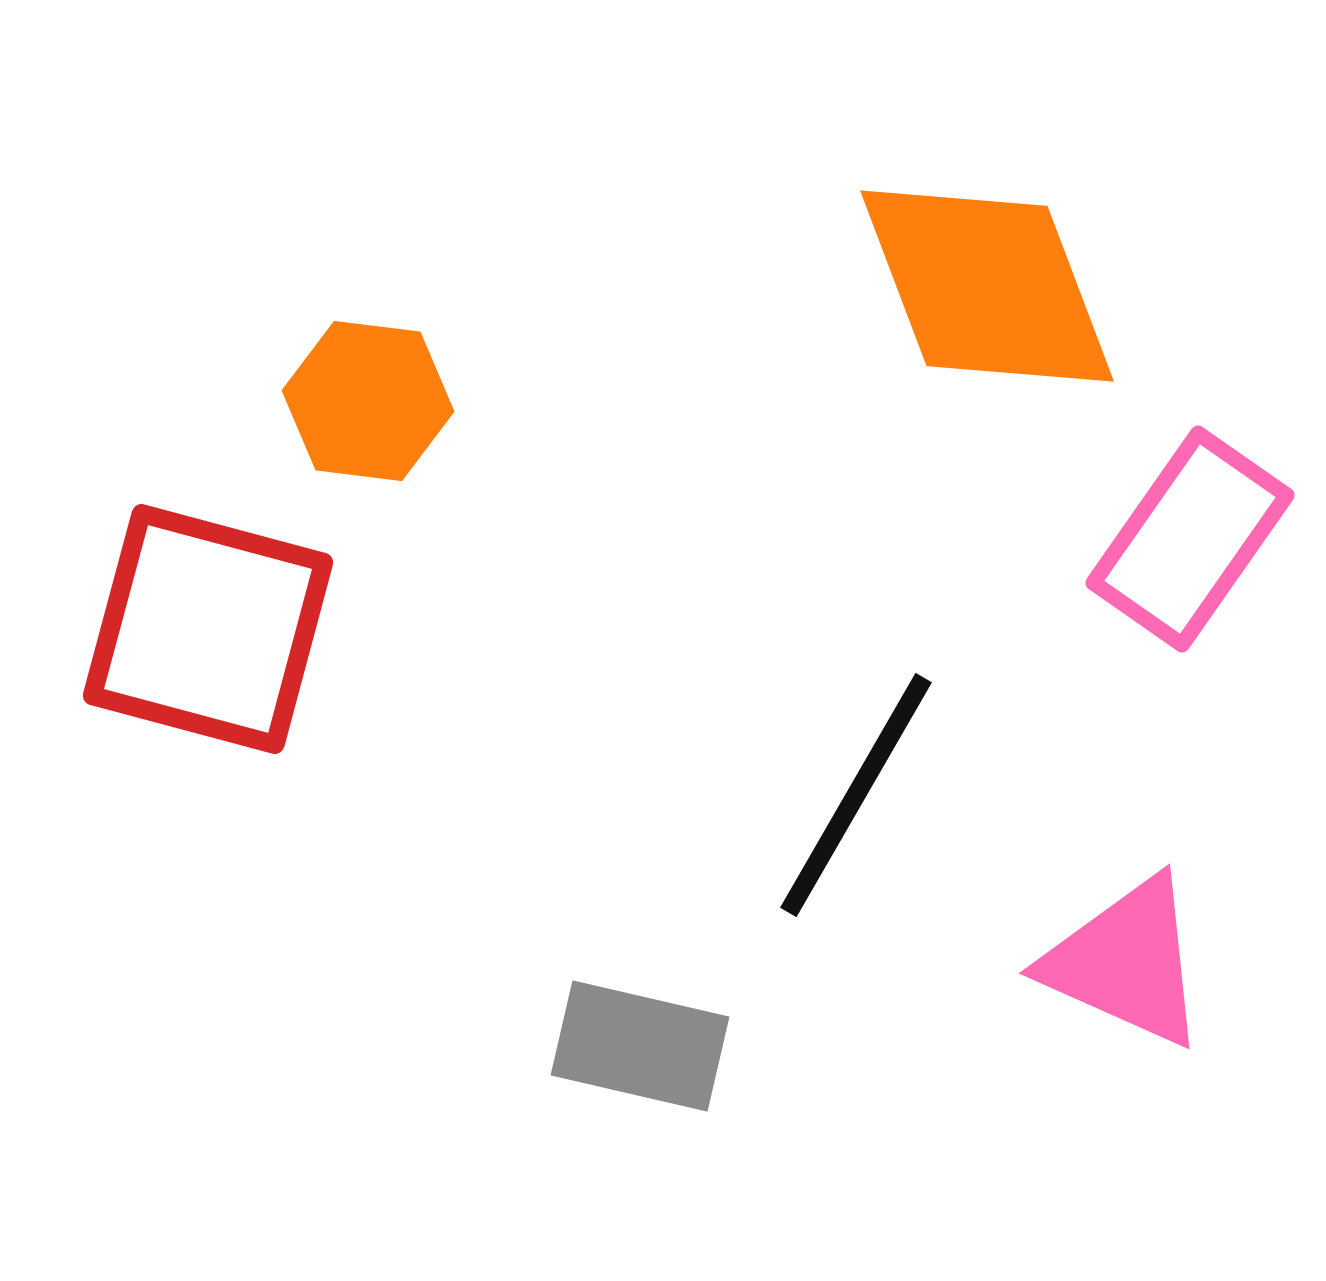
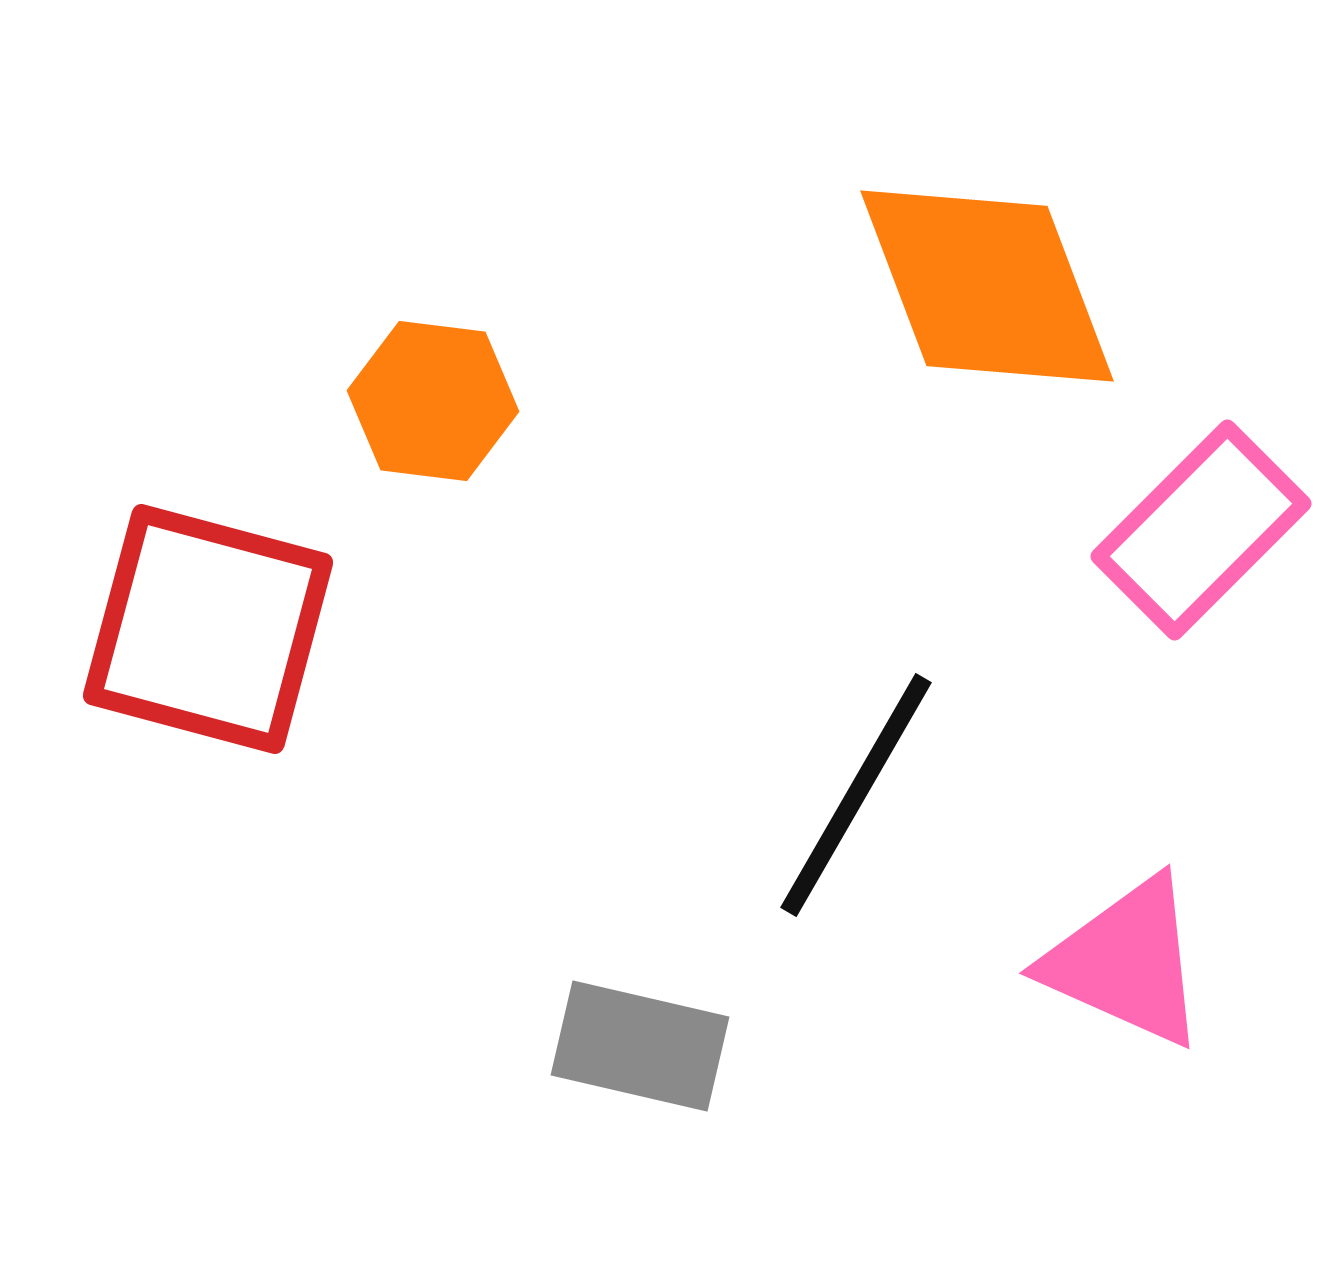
orange hexagon: moved 65 px right
pink rectangle: moved 11 px right, 9 px up; rotated 10 degrees clockwise
